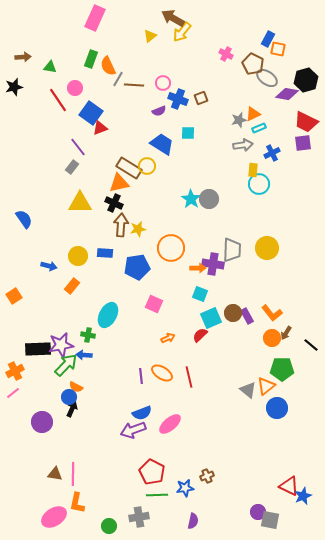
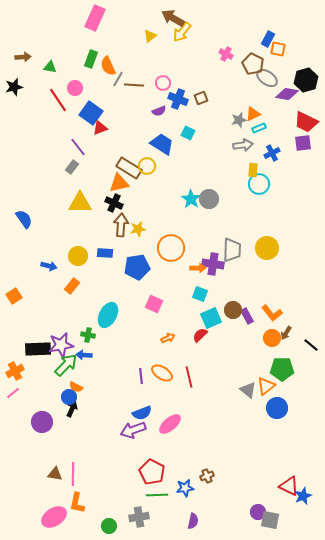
cyan square at (188, 133): rotated 24 degrees clockwise
brown circle at (233, 313): moved 3 px up
